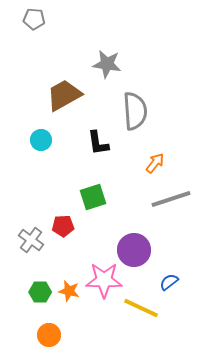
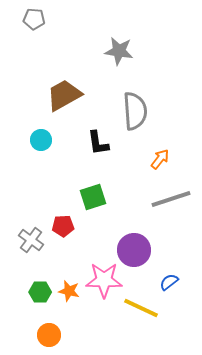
gray star: moved 12 px right, 13 px up
orange arrow: moved 5 px right, 4 px up
